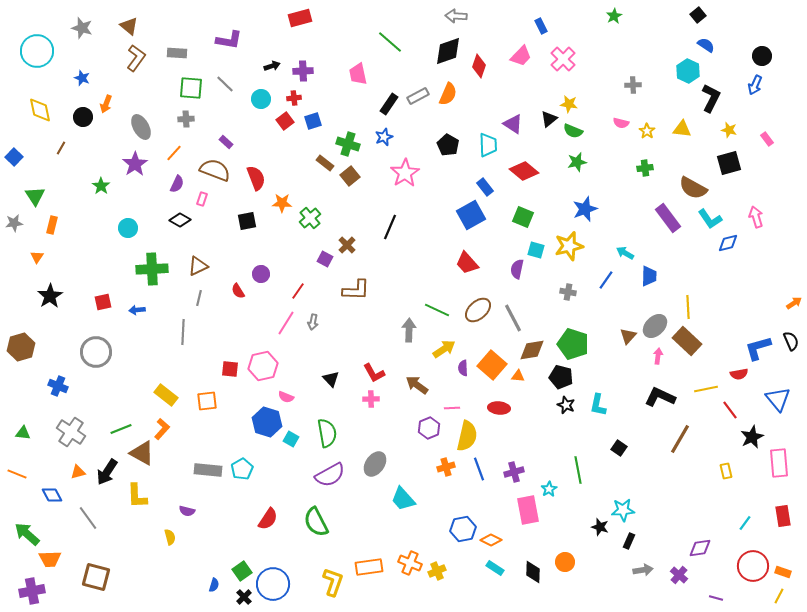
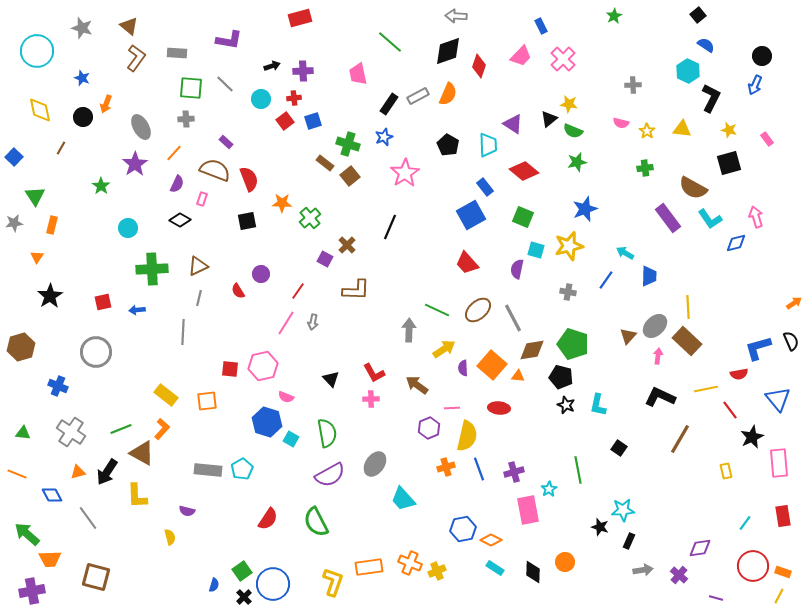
red semicircle at (256, 178): moved 7 px left, 1 px down
blue diamond at (728, 243): moved 8 px right
